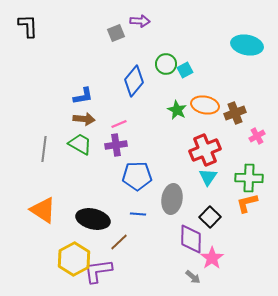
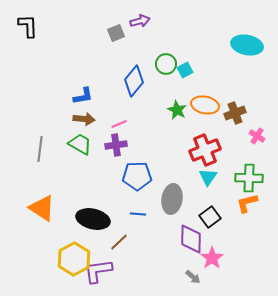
purple arrow: rotated 18 degrees counterclockwise
pink cross: rotated 28 degrees counterclockwise
gray line: moved 4 px left
orange triangle: moved 1 px left, 2 px up
black square: rotated 10 degrees clockwise
